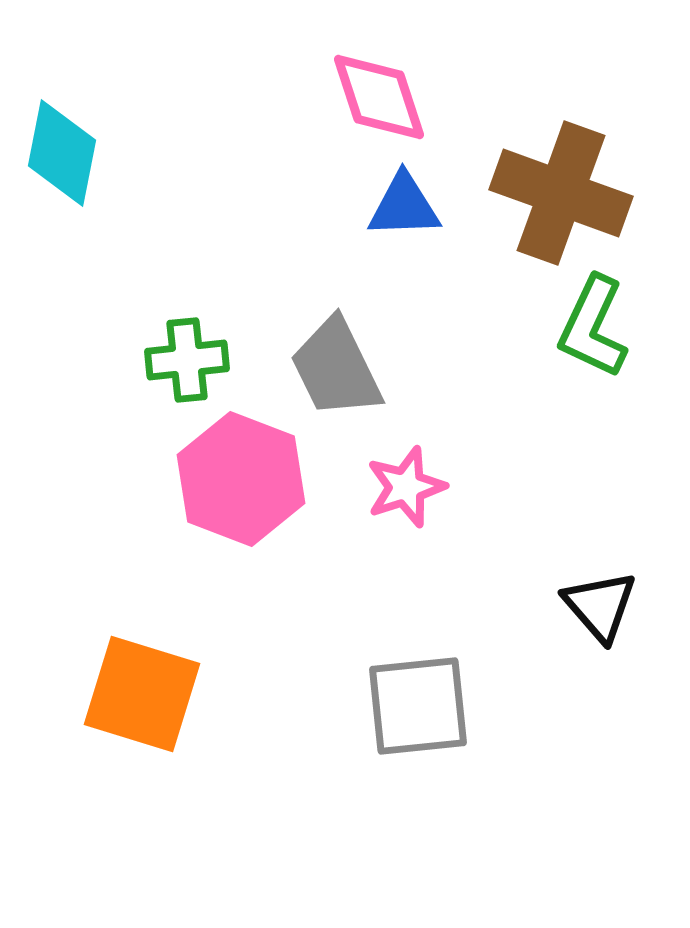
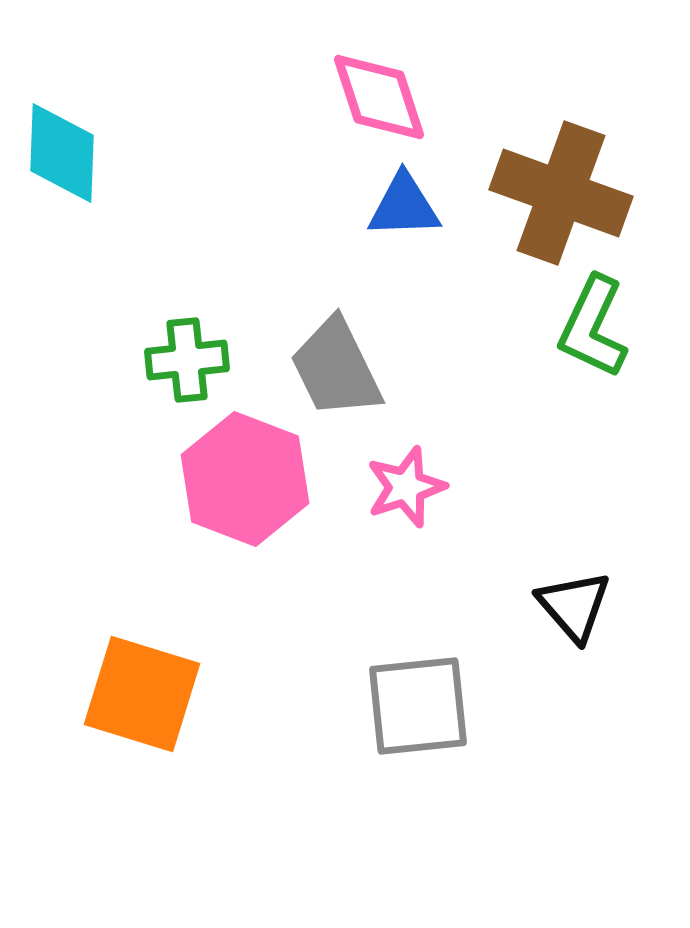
cyan diamond: rotated 9 degrees counterclockwise
pink hexagon: moved 4 px right
black triangle: moved 26 px left
